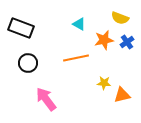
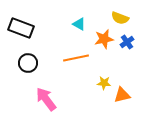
orange star: moved 1 px up
